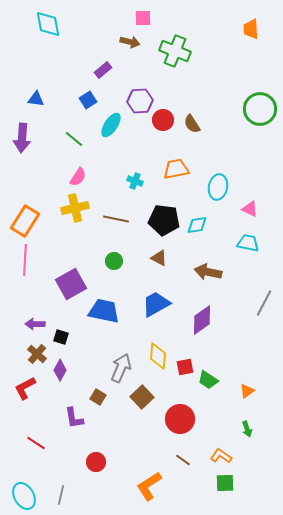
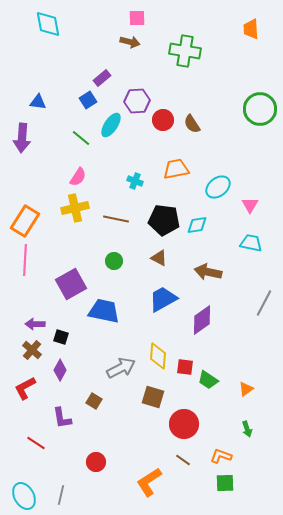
pink square at (143, 18): moved 6 px left
green cross at (175, 51): moved 10 px right; rotated 12 degrees counterclockwise
purple rectangle at (103, 70): moved 1 px left, 8 px down
blue triangle at (36, 99): moved 2 px right, 3 px down
purple hexagon at (140, 101): moved 3 px left
green line at (74, 139): moved 7 px right, 1 px up
cyan ellipse at (218, 187): rotated 40 degrees clockwise
pink triangle at (250, 209): moved 4 px up; rotated 36 degrees clockwise
cyan trapezoid at (248, 243): moved 3 px right
blue trapezoid at (156, 304): moved 7 px right, 5 px up
brown cross at (37, 354): moved 5 px left, 4 px up
red square at (185, 367): rotated 18 degrees clockwise
gray arrow at (121, 368): rotated 40 degrees clockwise
orange triangle at (247, 391): moved 1 px left, 2 px up
brown square at (98, 397): moved 4 px left, 4 px down
brown square at (142, 397): moved 11 px right; rotated 30 degrees counterclockwise
purple L-shape at (74, 418): moved 12 px left
red circle at (180, 419): moved 4 px right, 5 px down
orange L-shape at (221, 456): rotated 15 degrees counterclockwise
orange L-shape at (149, 486): moved 4 px up
